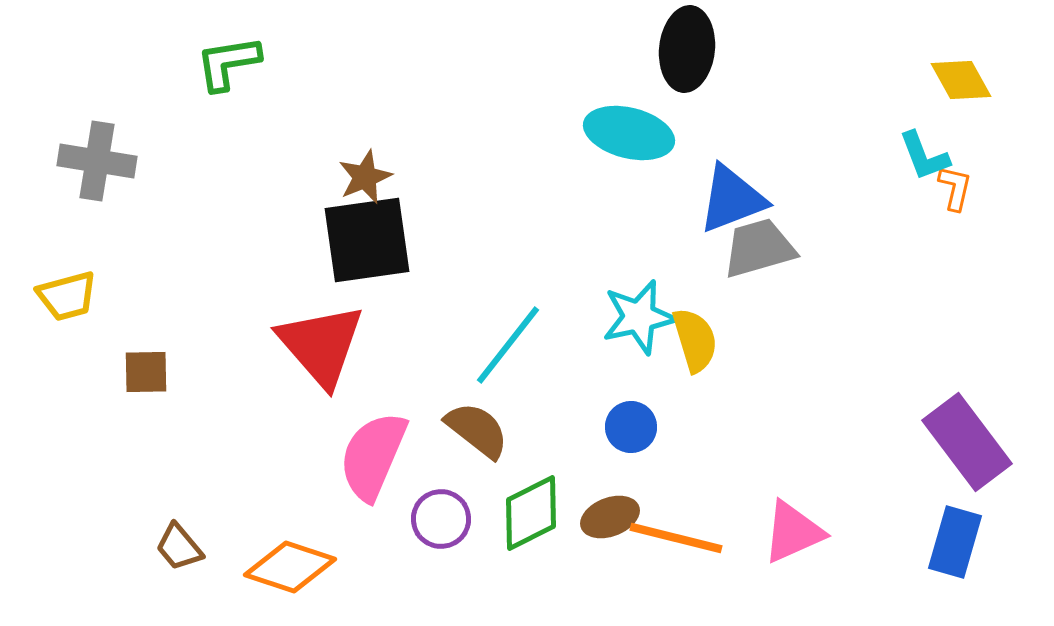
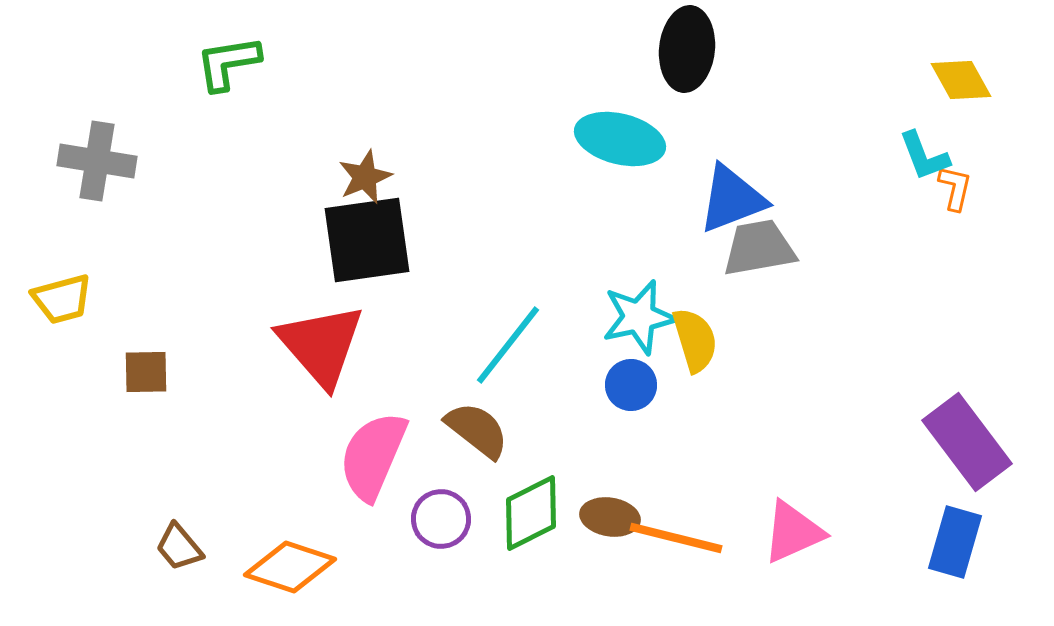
cyan ellipse: moved 9 px left, 6 px down
gray trapezoid: rotated 6 degrees clockwise
yellow trapezoid: moved 5 px left, 3 px down
blue circle: moved 42 px up
brown ellipse: rotated 30 degrees clockwise
